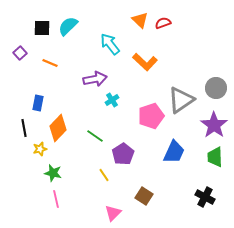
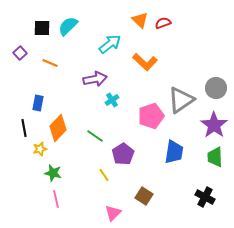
cyan arrow: rotated 90 degrees clockwise
blue trapezoid: rotated 15 degrees counterclockwise
